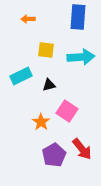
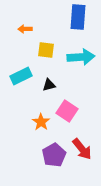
orange arrow: moved 3 px left, 10 px down
